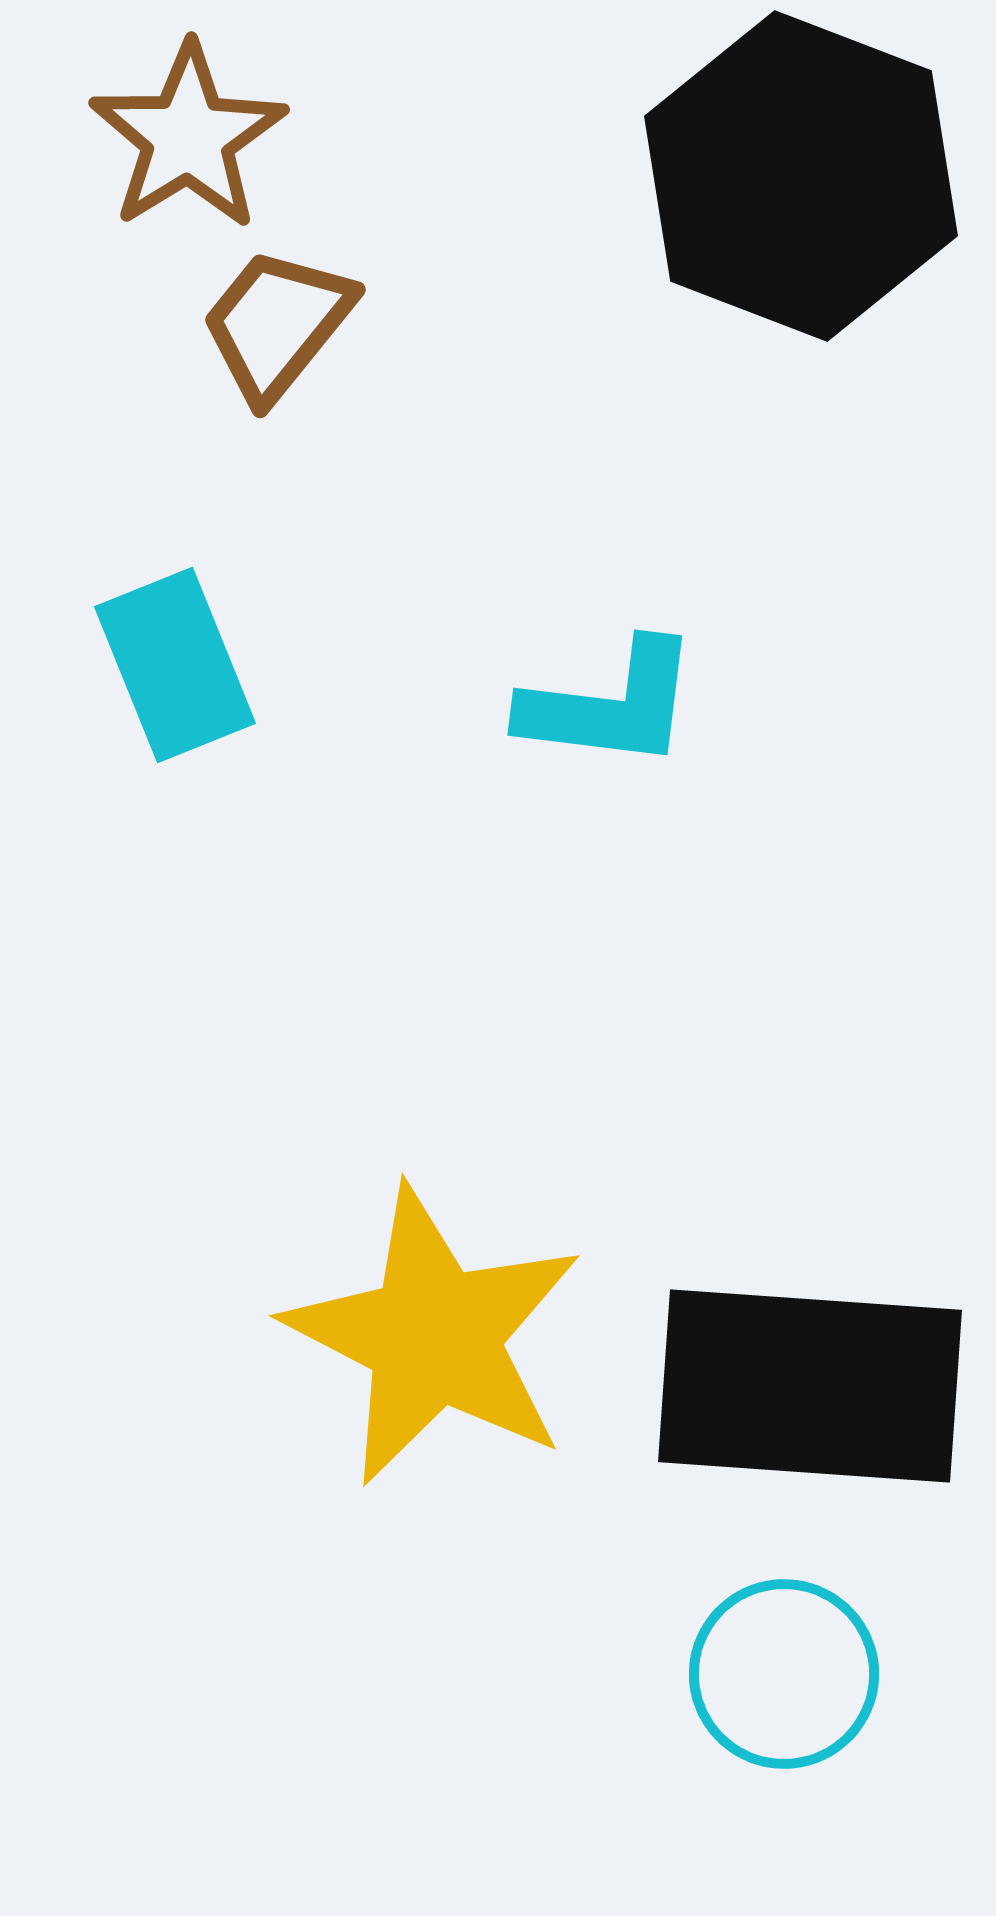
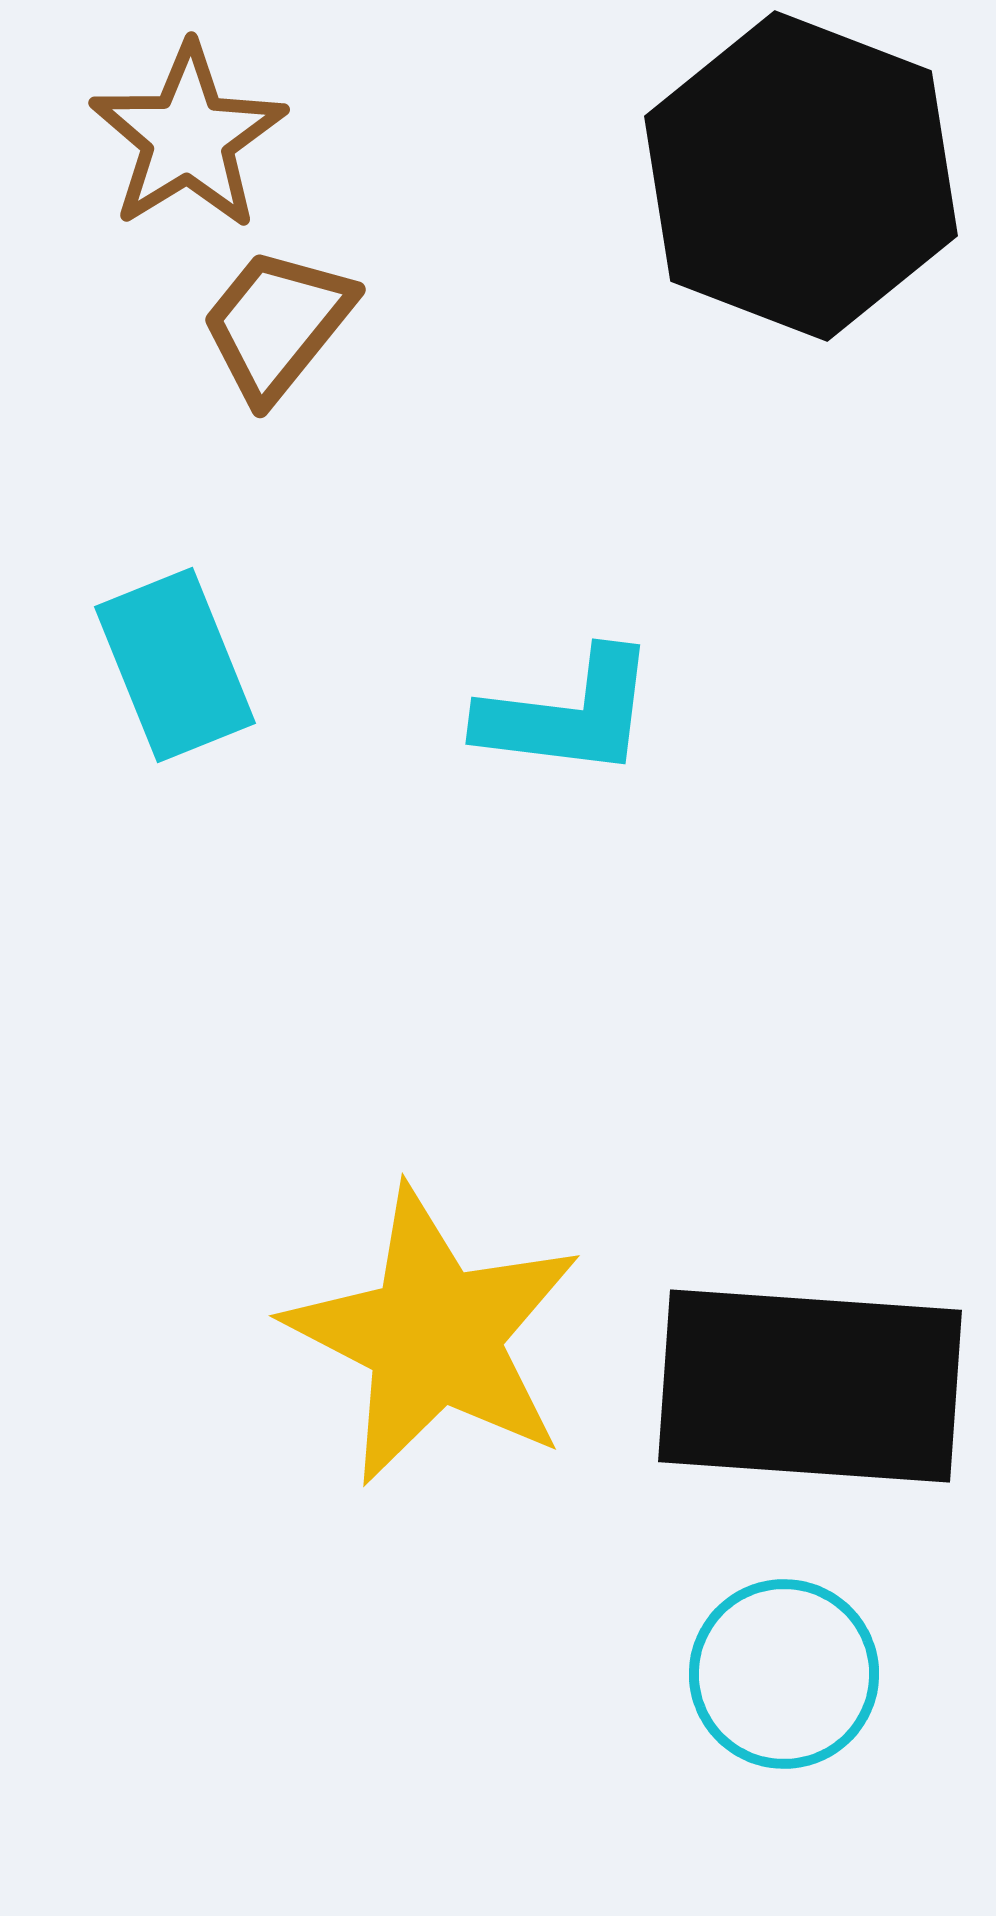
cyan L-shape: moved 42 px left, 9 px down
